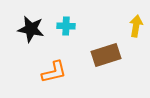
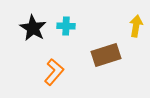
black star: moved 2 px right, 1 px up; rotated 20 degrees clockwise
orange L-shape: rotated 36 degrees counterclockwise
